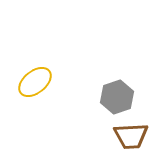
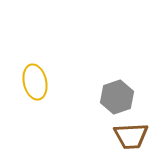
yellow ellipse: rotated 64 degrees counterclockwise
